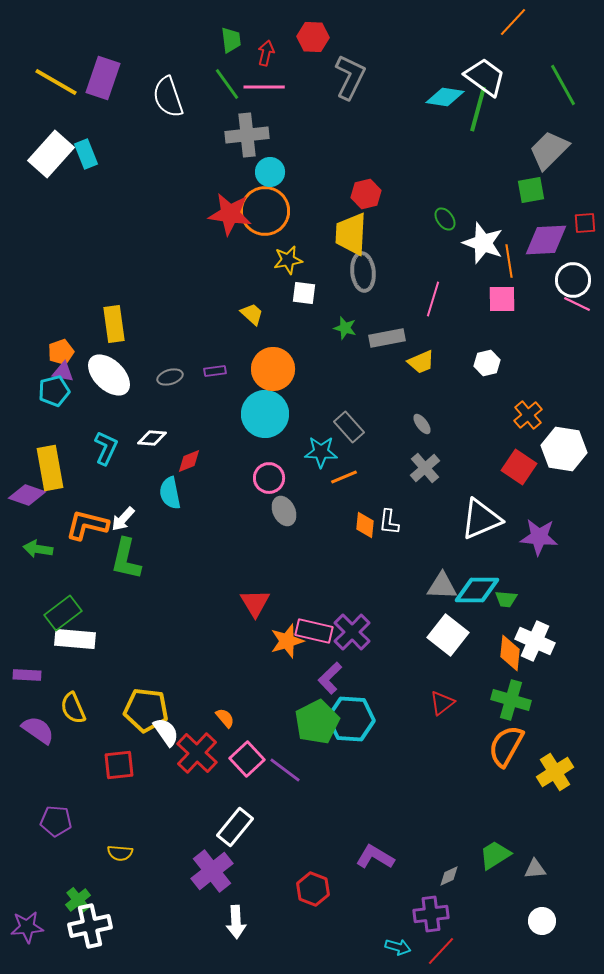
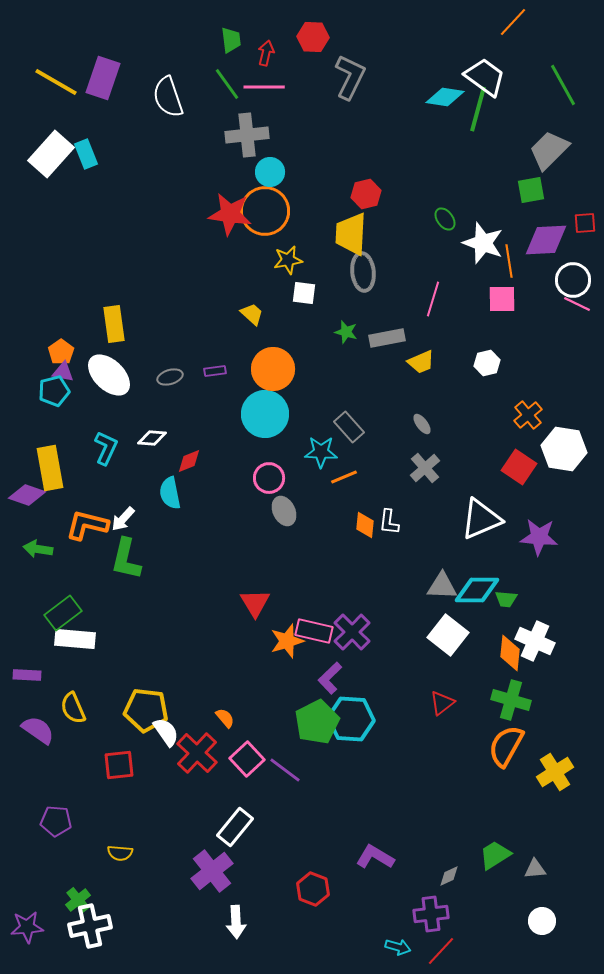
green star at (345, 328): moved 1 px right, 4 px down
orange pentagon at (61, 352): rotated 15 degrees counterclockwise
